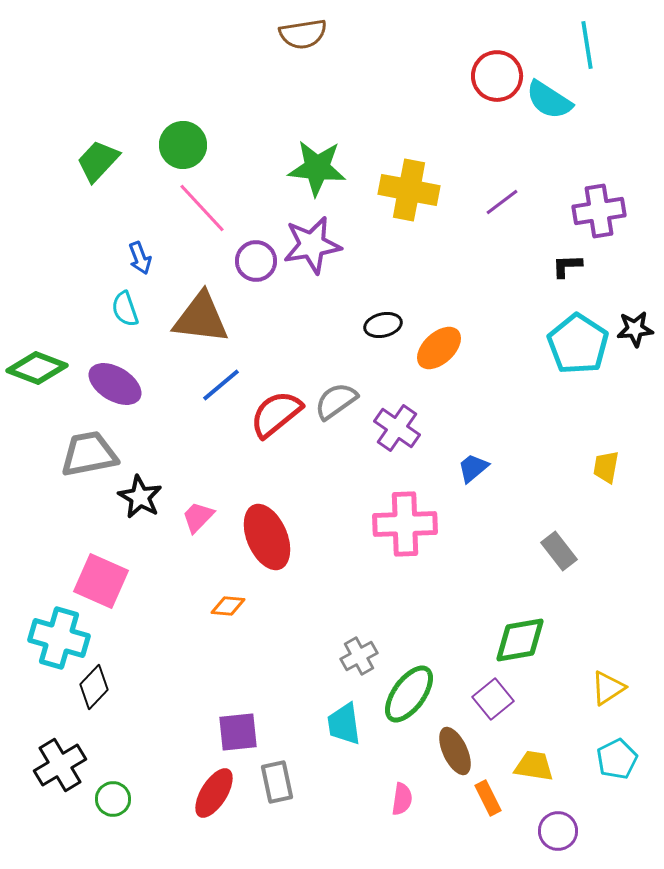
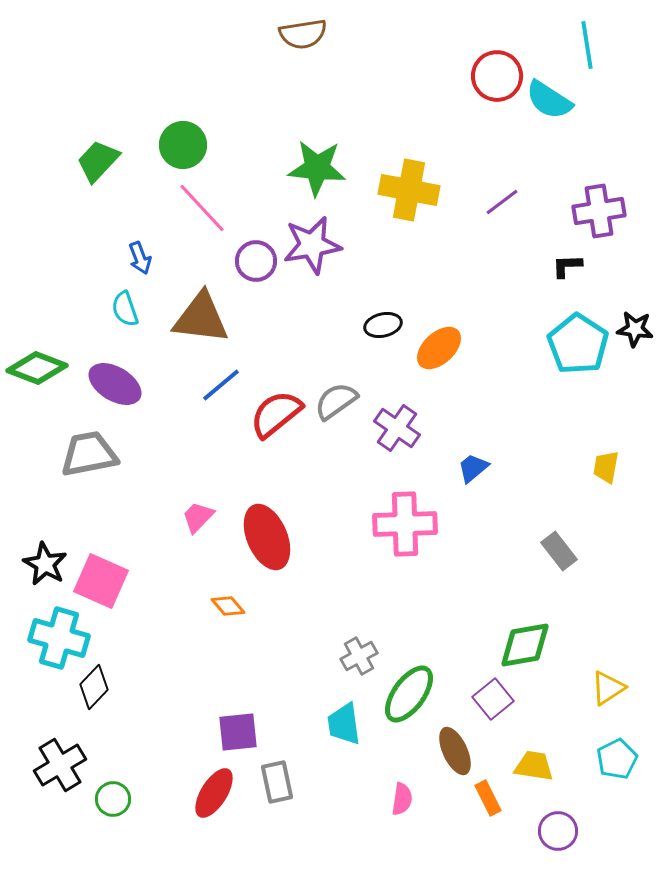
black star at (635, 329): rotated 12 degrees clockwise
black star at (140, 497): moved 95 px left, 67 px down
orange diamond at (228, 606): rotated 44 degrees clockwise
green diamond at (520, 640): moved 5 px right, 5 px down
